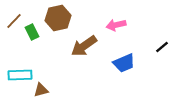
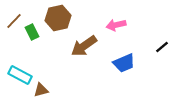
cyan rectangle: rotated 30 degrees clockwise
